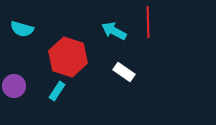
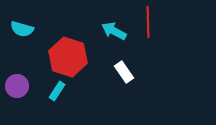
white rectangle: rotated 20 degrees clockwise
purple circle: moved 3 px right
